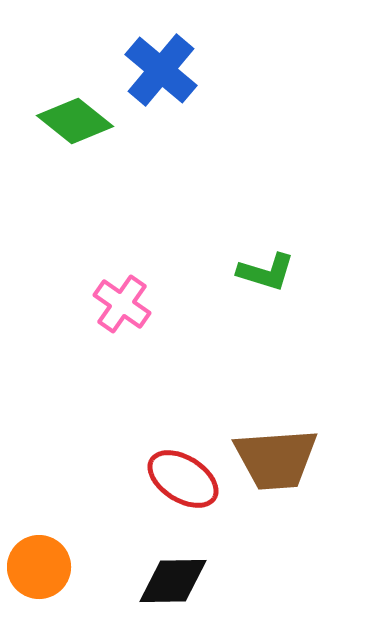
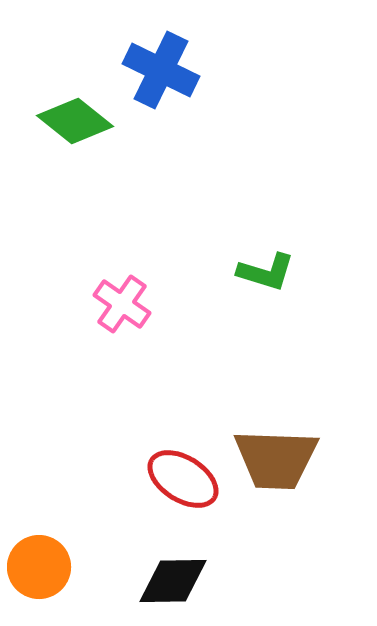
blue cross: rotated 14 degrees counterclockwise
brown trapezoid: rotated 6 degrees clockwise
